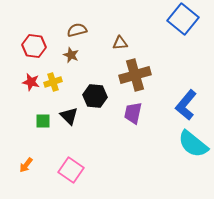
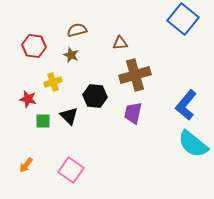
red star: moved 3 px left, 17 px down
